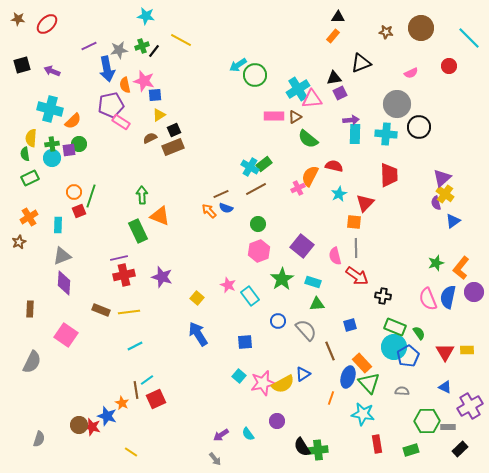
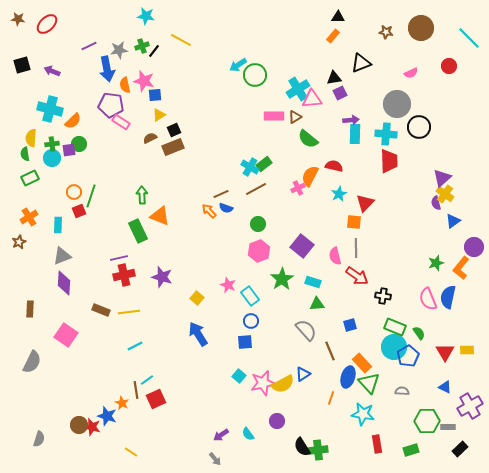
purple pentagon at (111, 105): rotated 20 degrees clockwise
red trapezoid at (389, 175): moved 14 px up
purple circle at (474, 292): moved 45 px up
blue circle at (278, 321): moved 27 px left
